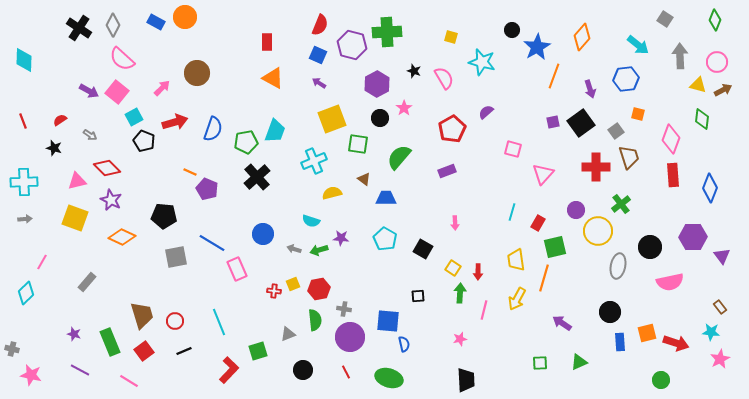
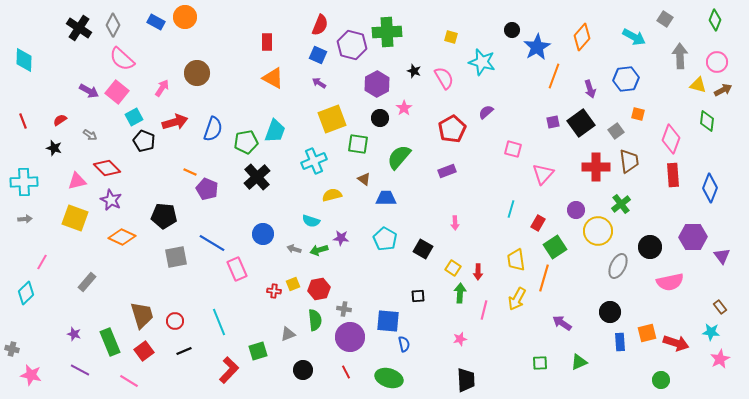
cyan arrow at (638, 45): moved 4 px left, 8 px up; rotated 10 degrees counterclockwise
pink arrow at (162, 88): rotated 12 degrees counterclockwise
green diamond at (702, 119): moved 5 px right, 2 px down
brown trapezoid at (629, 157): moved 4 px down; rotated 10 degrees clockwise
yellow semicircle at (332, 193): moved 2 px down
cyan line at (512, 212): moved 1 px left, 3 px up
green square at (555, 247): rotated 20 degrees counterclockwise
gray ellipse at (618, 266): rotated 15 degrees clockwise
